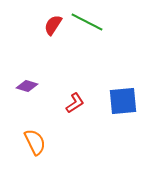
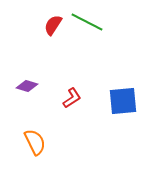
red L-shape: moved 3 px left, 5 px up
